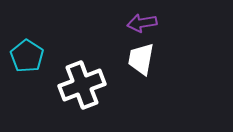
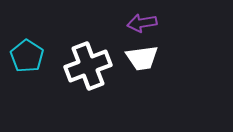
white trapezoid: moved 1 px right, 1 px up; rotated 108 degrees counterclockwise
white cross: moved 6 px right, 19 px up
